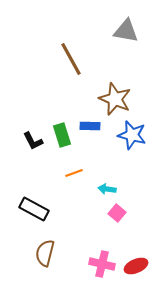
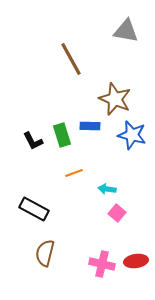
red ellipse: moved 5 px up; rotated 15 degrees clockwise
